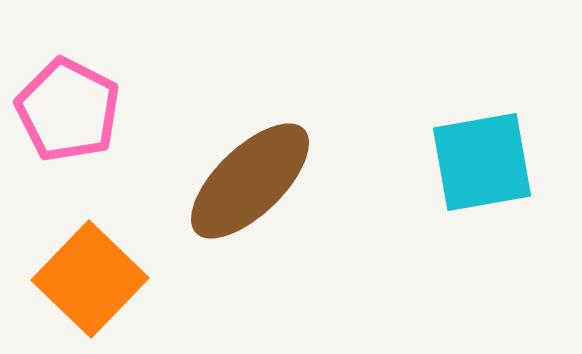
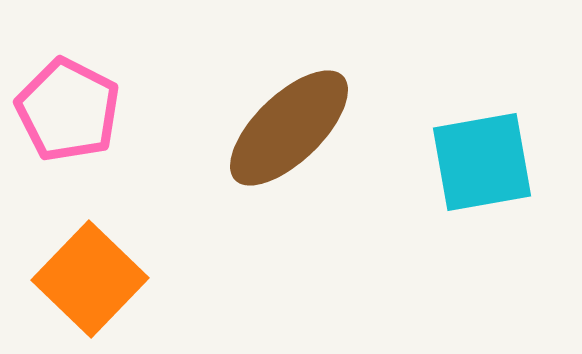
brown ellipse: moved 39 px right, 53 px up
